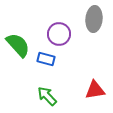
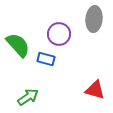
red triangle: rotated 25 degrees clockwise
green arrow: moved 19 px left, 1 px down; rotated 100 degrees clockwise
